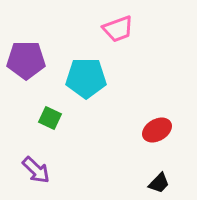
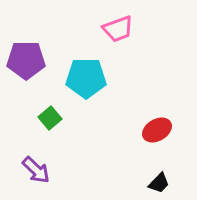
green square: rotated 25 degrees clockwise
